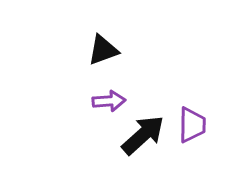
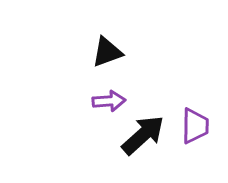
black triangle: moved 4 px right, 2 px down
purple trapezoid: moved 3 px right, 1 px down
